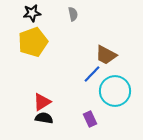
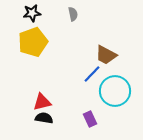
red triangle: rotated 18 degrees clockwise
